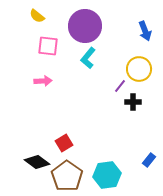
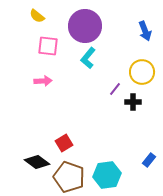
yellow circle: moved 3 px right, 3 px down
purple line: moved 5 px left, 3 px down
brown pentagon: moved 2 px right, 1 px down; rotated 16 degrees counterclockwise
